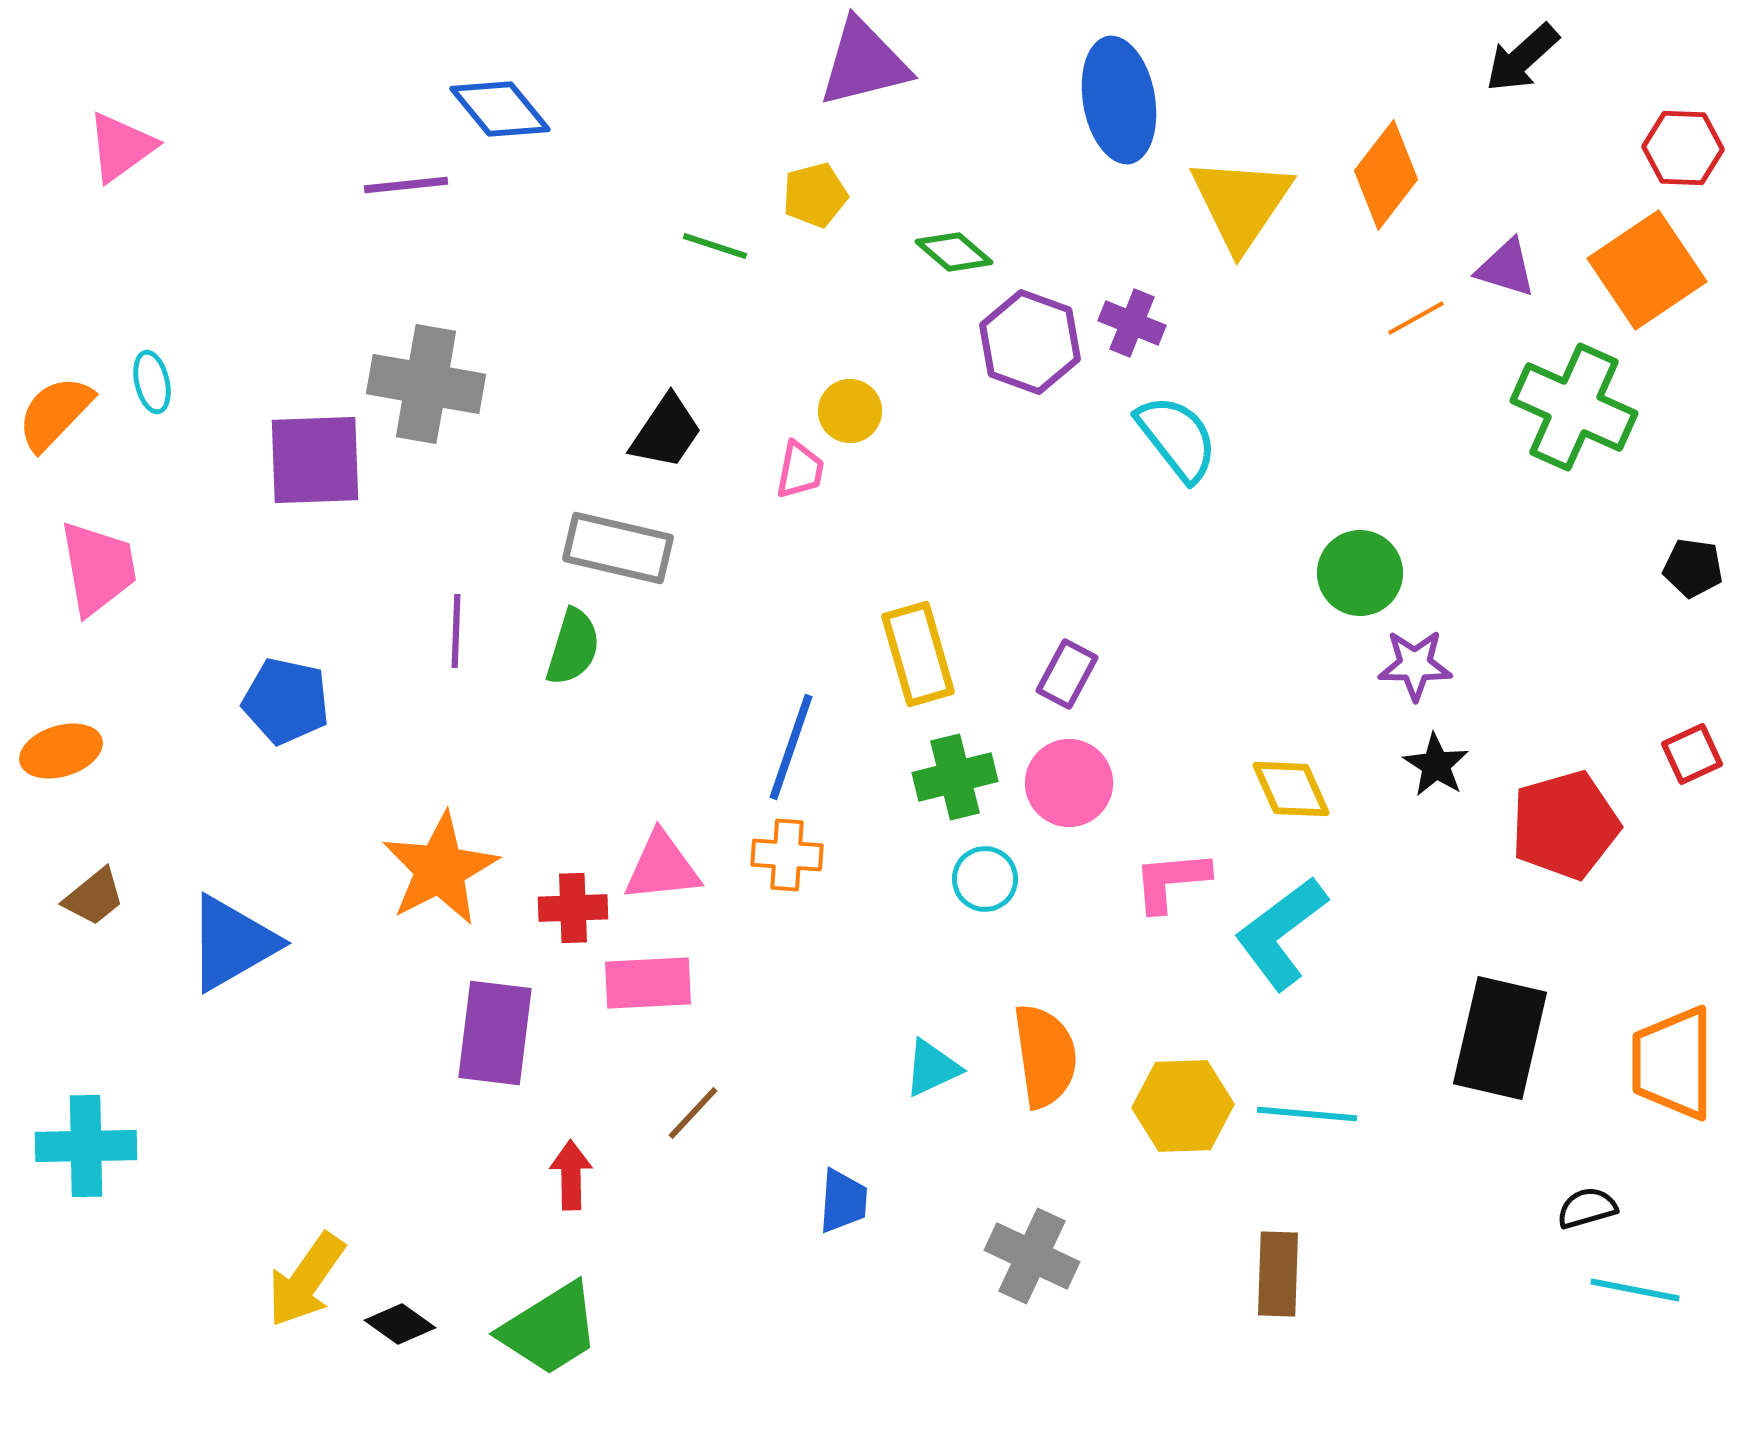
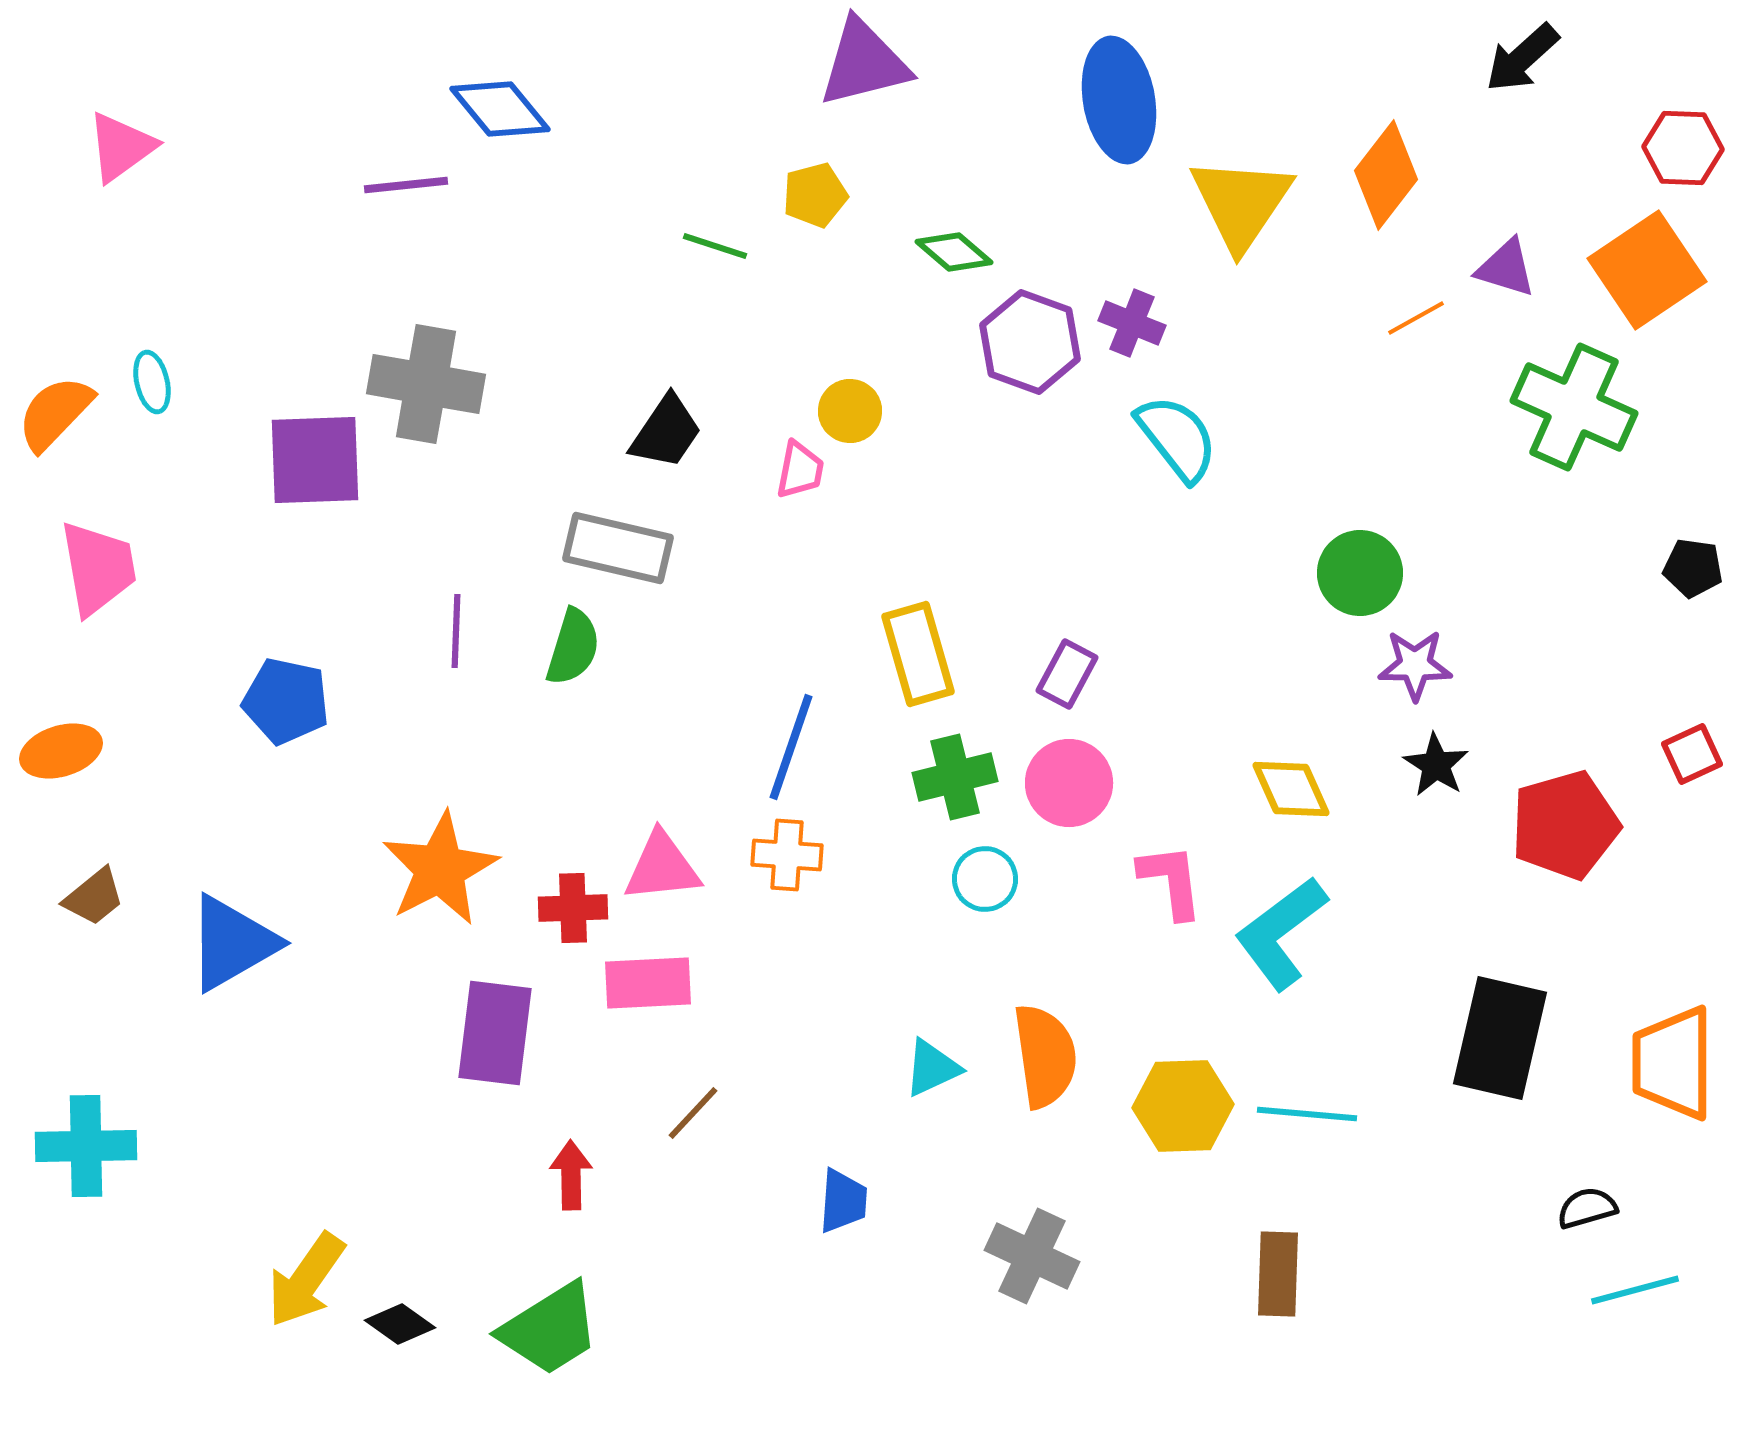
pink L-shape at (1171, 881): rotated 88 degrees clockwise
cyan line at (1635, 1290): rotated 26 degrees counterclockwise
